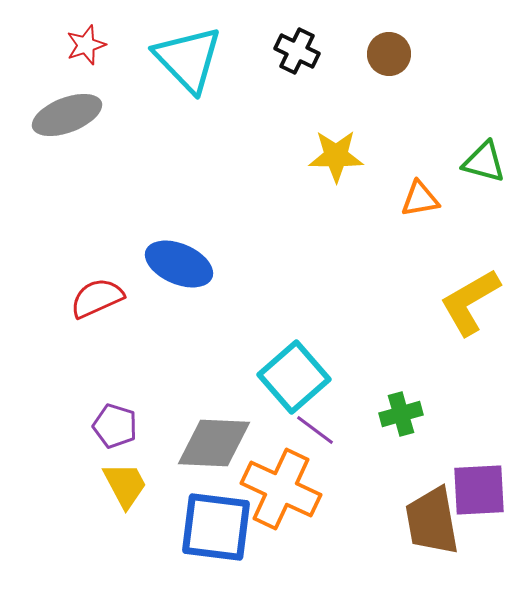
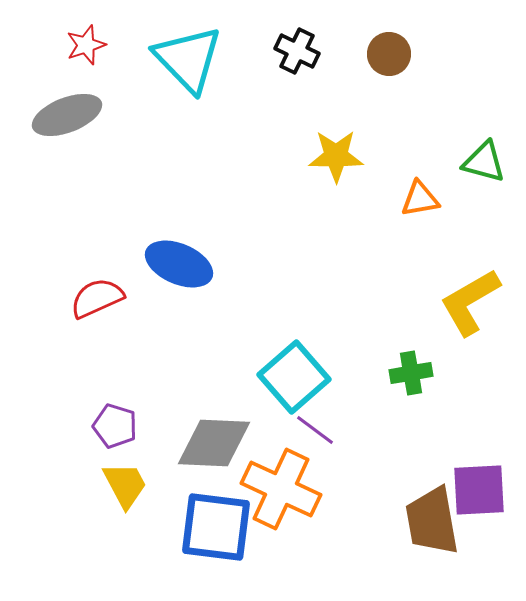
green cross: moved 10 px right, 41 px up; rotated 6 degrees clockwise
